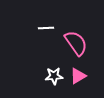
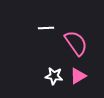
white star: rotated 12 degrees clockwise
